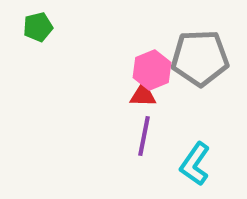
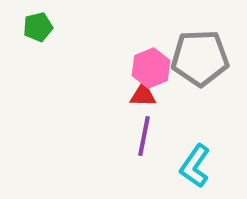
pink hexagon: moved 1 px left, 2 px up
cyan L-shape: moved 2 px down
